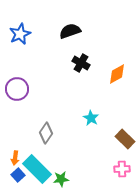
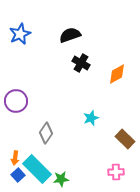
black semicircle: moved 4 px down
purple circle: moved 1 px left, 12 px down
cyan star: rotated 21 degrees clockwise
pink cross: moved 6 px left, 3 px down
